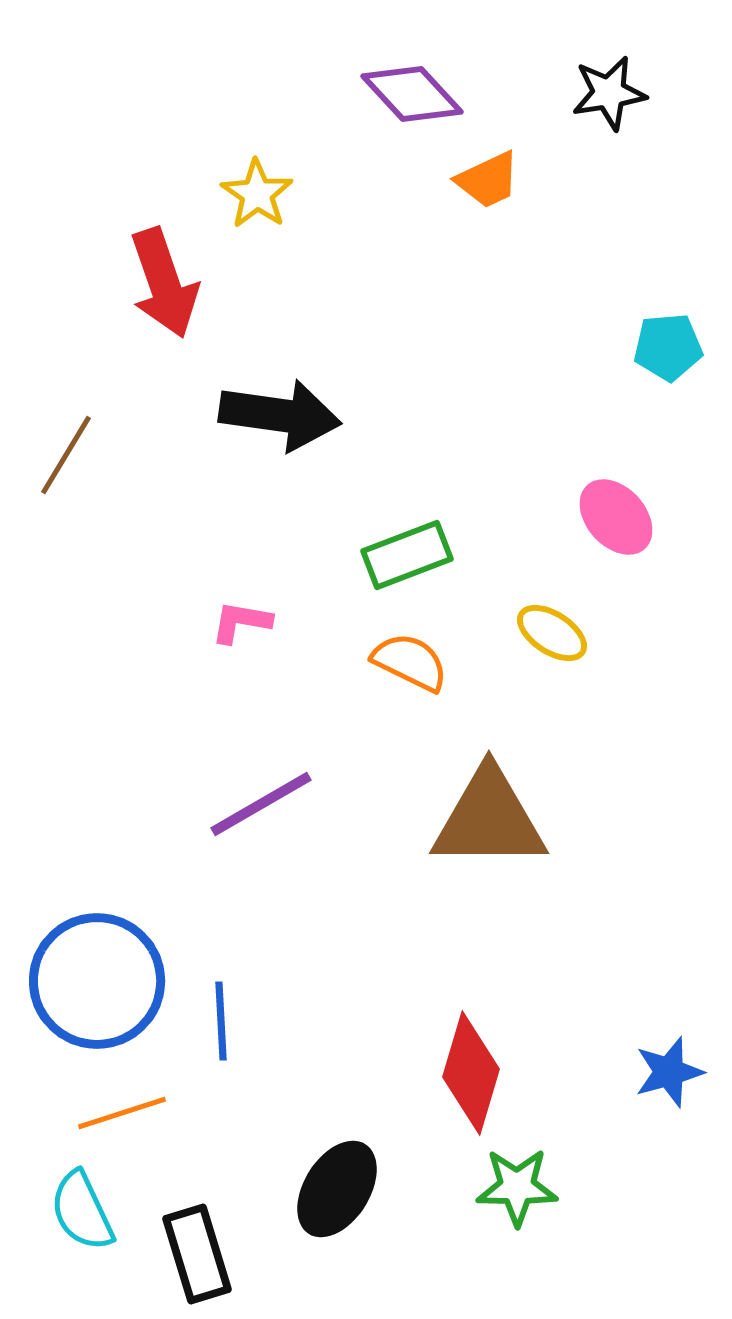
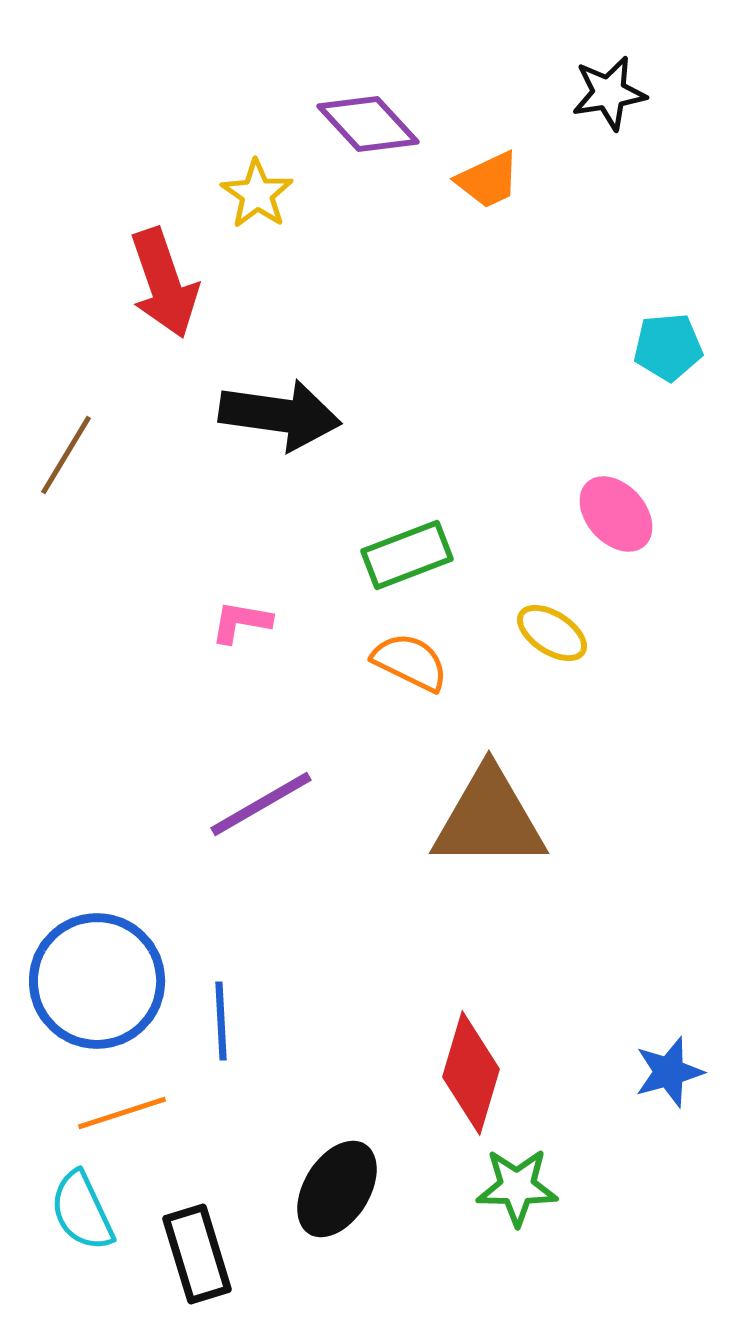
purple diamond: moved 44 px left, 30 px down
pink ellipse: moved 3 px up
